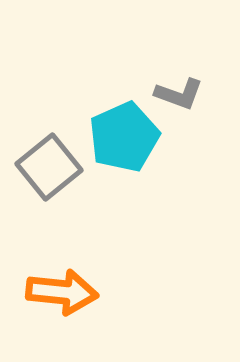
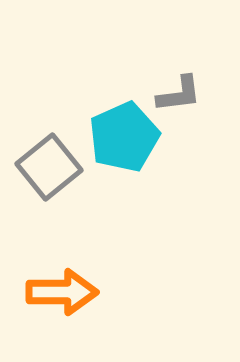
gray L-shape: rotated 27 degrees counterclockwise
orange arrow: rotated 6 degrees counterclockwise
